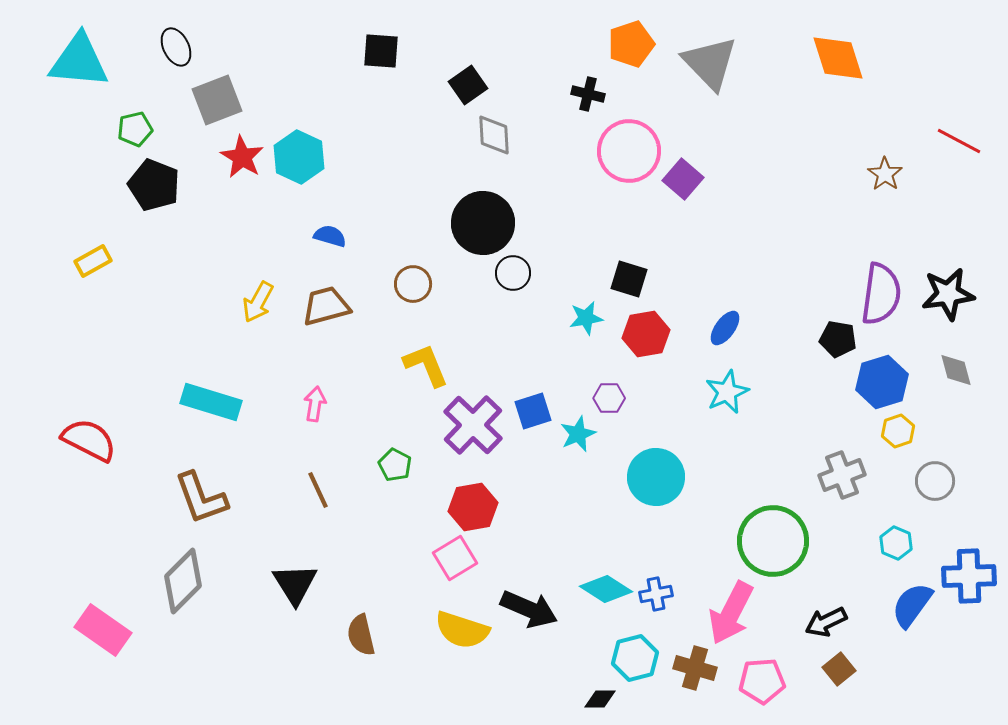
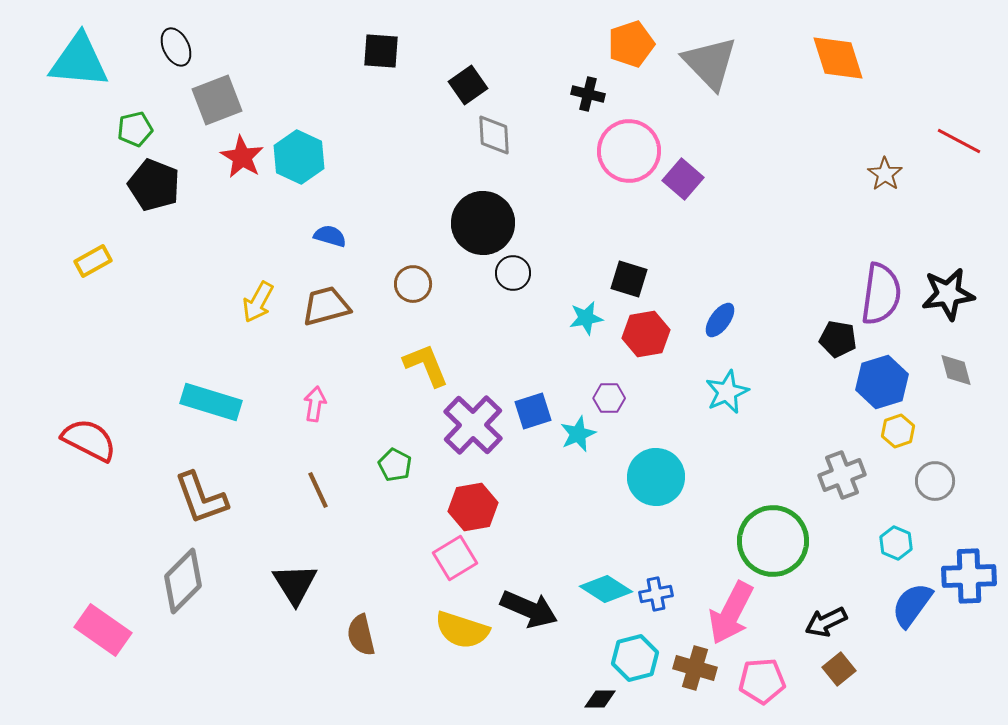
blue ellipse at (725, 328): moved 5 px left, 8 px up
